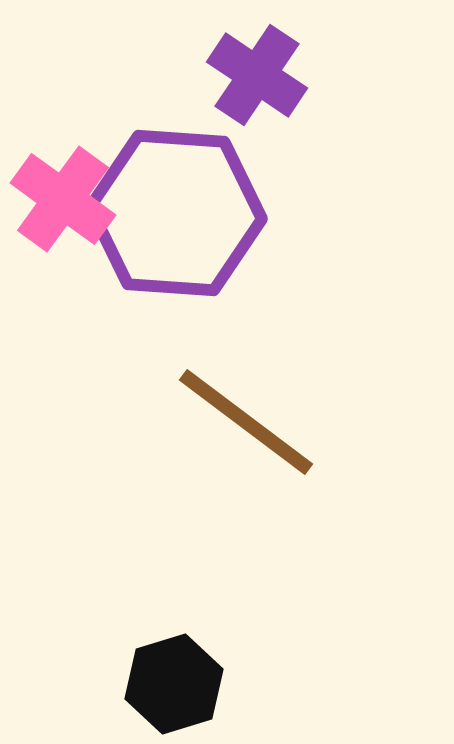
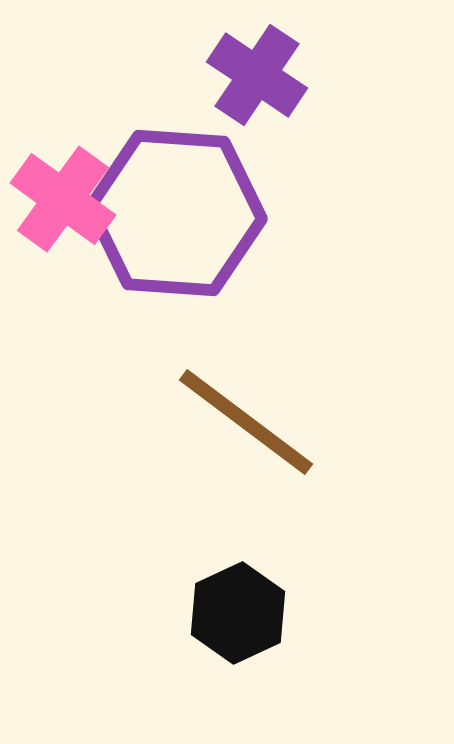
black hexagon: moved 64 px right, 71 px up; rotated 8 degrees counterclockwise
